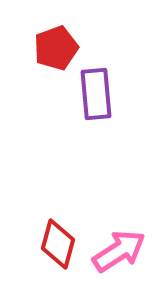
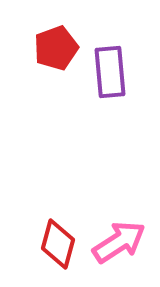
purple rectangle: moved 14 px right, 22 px up
pink arrow: moved 9 px up
